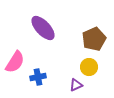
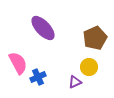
brown pentagon: moved 1 px right, 1 px up
pink semicircle: moved 3 px right, 1 px down; rotated 60 degrees counterclockwise
blue cross: rotated 14 degrees counterclockwise
purple triangle: moved 1 px left, 3 px up
